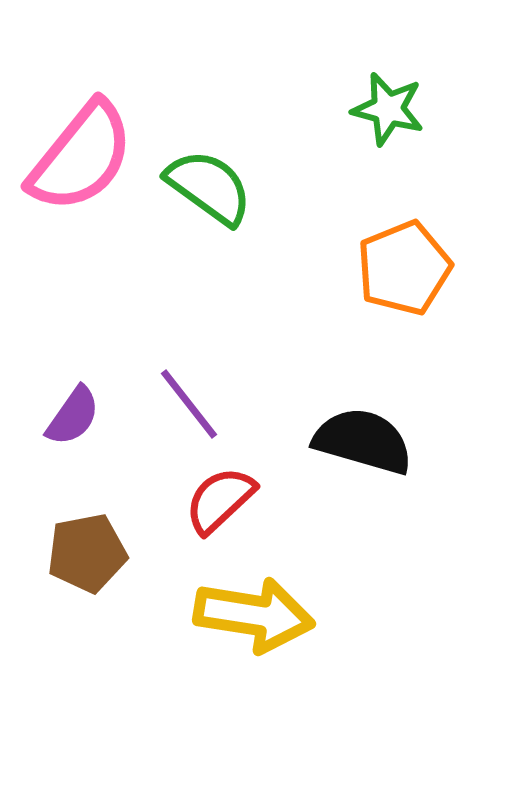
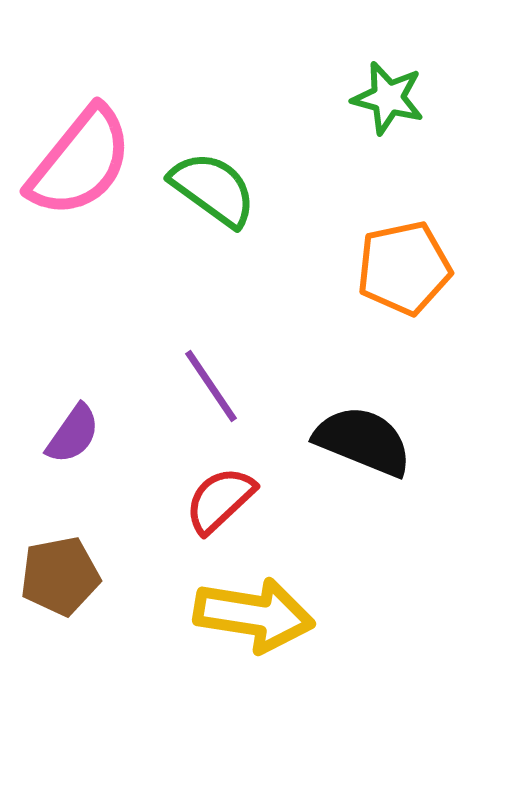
green star: moved 11 px up
pink semicircle: moved 1 px left, 5 px down
green semicircle: moved 4 px right, 2 px down
orange pentagon: rotated 10 degrees clockwise
purple line: moved 22 px right, 18 px up; rotated 4 degrees clockwise
purple semicircle: moved 18 px down
black semicircle: rotated 6 degrees clockwise
brown pentagon: moved 27 px left, 23 px down
